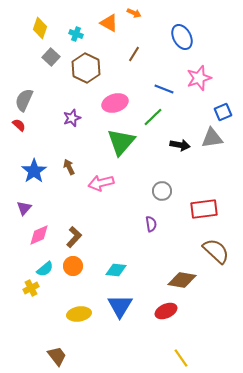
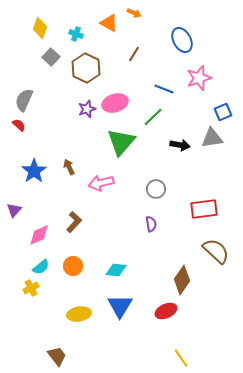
blue ellipse: moved 3 px down
purple star: moved 15 px right, 9 px up
gray circle: moved 6 px left, 2 px up
purple triangle: moved 10 px left, 2 px down
brown L-shape: moved 15 px up
cyan semicircle: moved 4 px left, 2 px up
brown diamond: rotated 64 degrees counterclockwise
